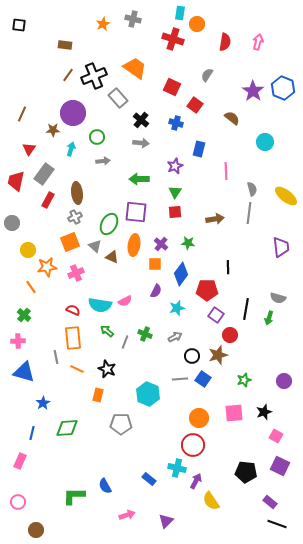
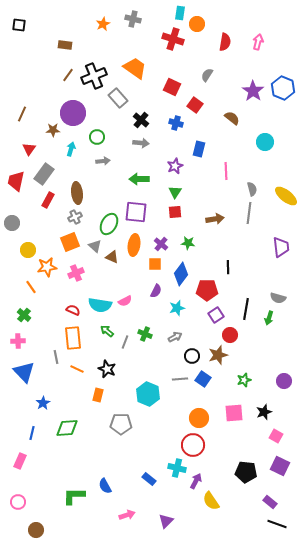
purple square at (216, 315): rotated 21 degrees clockwise
blue triangle at (24, 372): rotated 30 degrees clockwise
